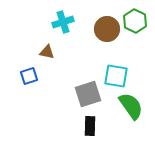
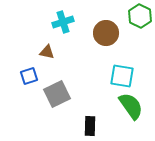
green hexagon: moved 5 px right, 5 px up
brown circle: moved 1 px left, 4 px down
cyan square: moved 6 px right
gray square: moved 31 px left; rotated 8 degrees counterclockwise
